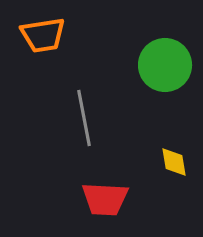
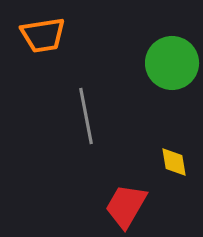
green circle: moved 7 px right, 2 px up
gray line: moved 2 px right, 2 px up
red trapezoid: moved 21 px right, 7 px down; rotated 117 degrees clockwise
